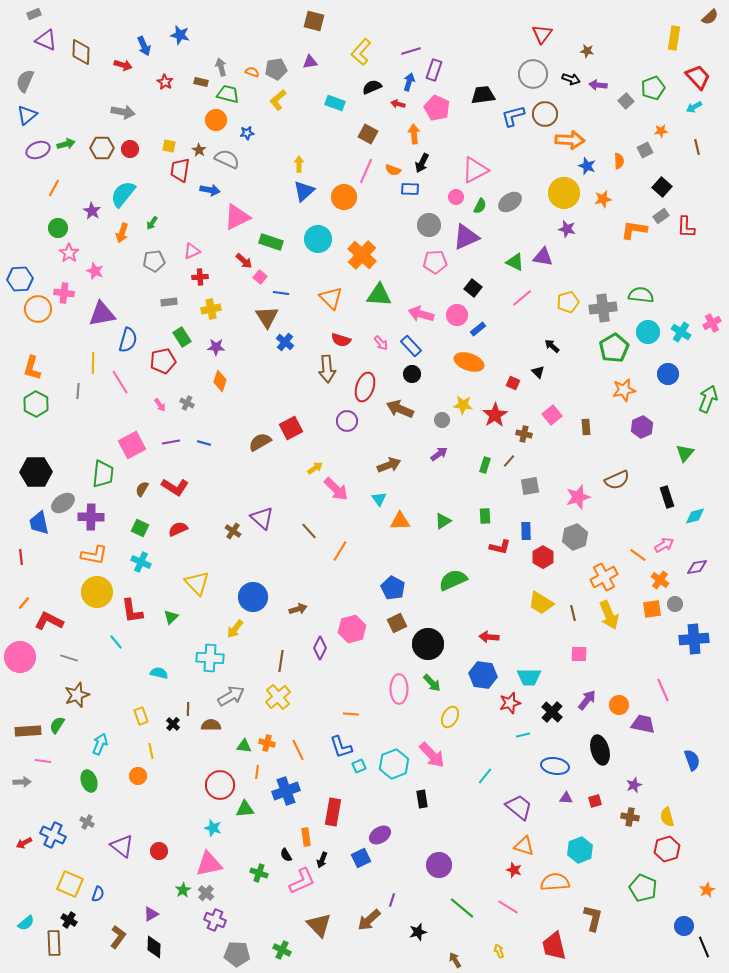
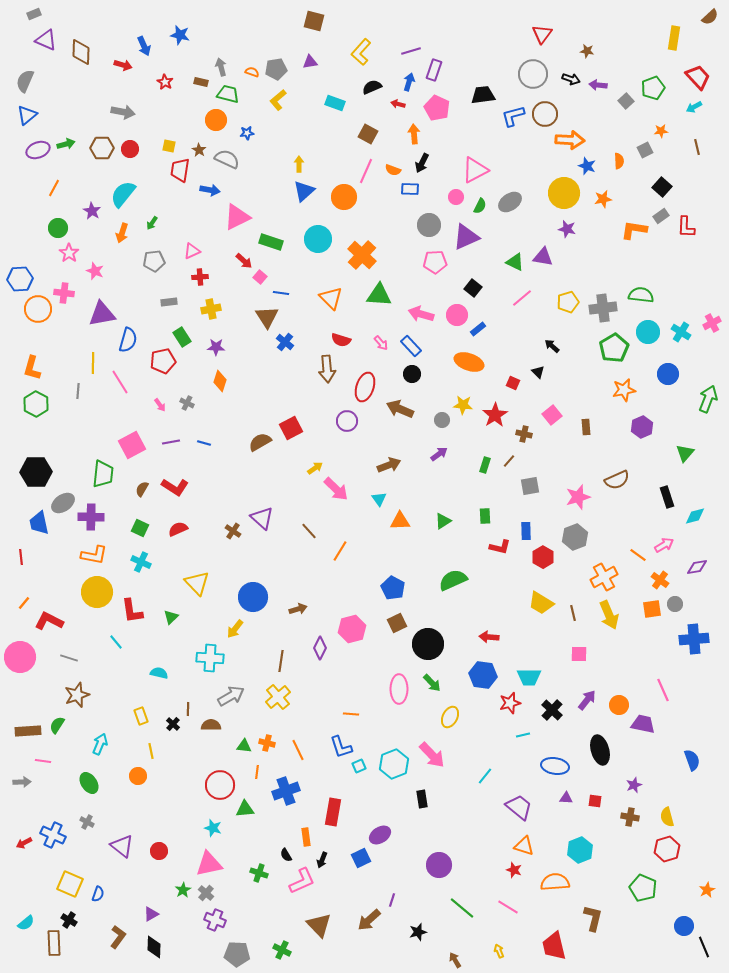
black cross at (552, 712): moved 2 px up
green ellipse at (89, 781): moved 2 px down; rotated 15 degrees counterclockwise
red square at (595, 801): rotated 24 degrees clockwise
